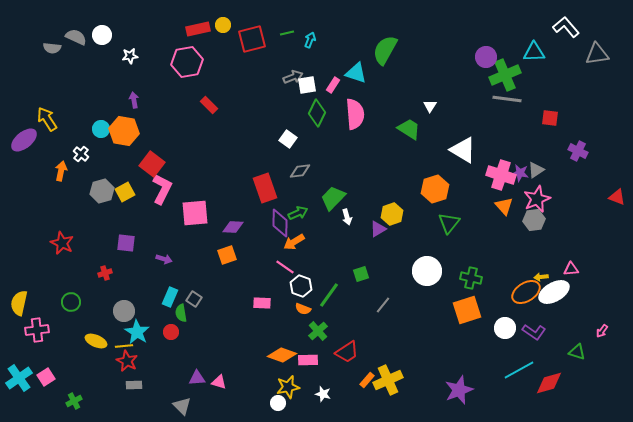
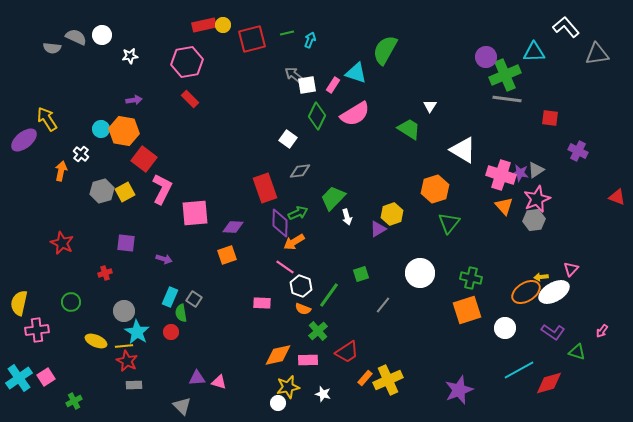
red rectangle at (198, 29): moved 6 px right, 4 px up
gray arrow at (293, 77): moved 1 px right, 2 px up; rotated 120 degrees counterclockwise
purple arrow at (134, 100): rotated 91 degrees clockwise
red rectangle at (209, 105): moved 19 px left, 6 px up
green diamond at (317, 113): moved 3 px down
pink semicircle at (355, 114): rotated 64 degrees clockwise
red square at (152, 164): moved 8 px left, 5 px up
pink triangle at (571, 269): rotated 42 degrees counterclockwise
white circle at (427, 271): moved 7 px left, 2 px down
purple L-shape at (534, 332): moved 19 px right
orange diamond at (282, 355): moved 4 px left; rotated 32 degrees counterclockwise
orange rectangle at (367, 380): moved 2 px left, 2 px up
